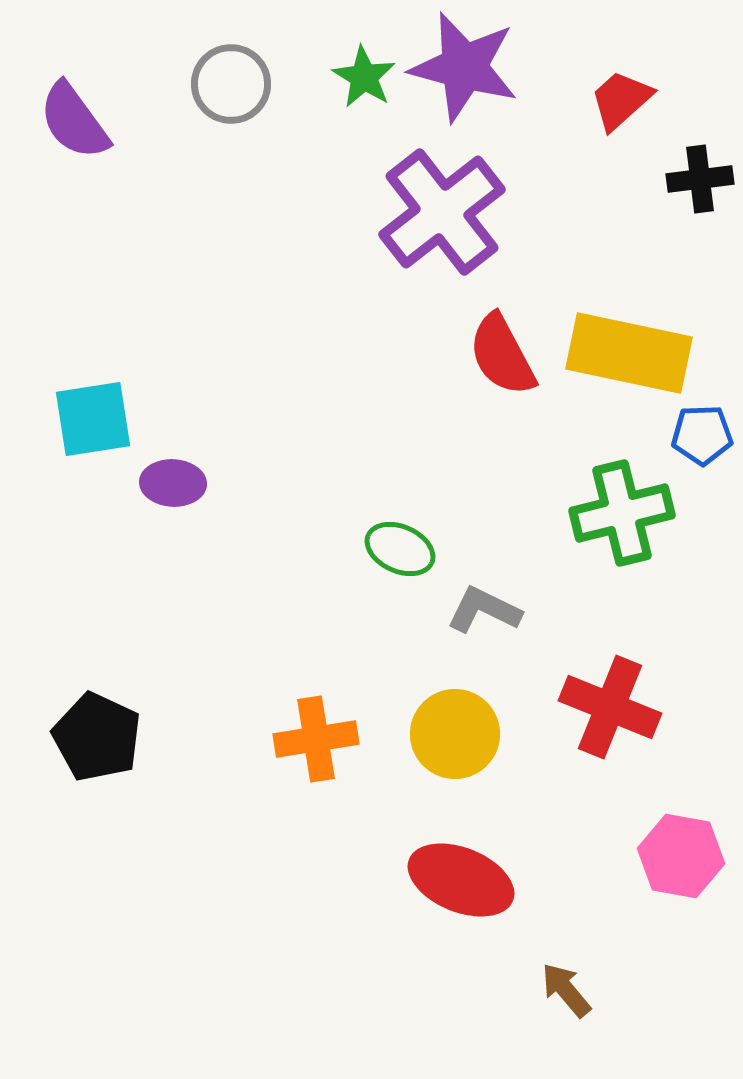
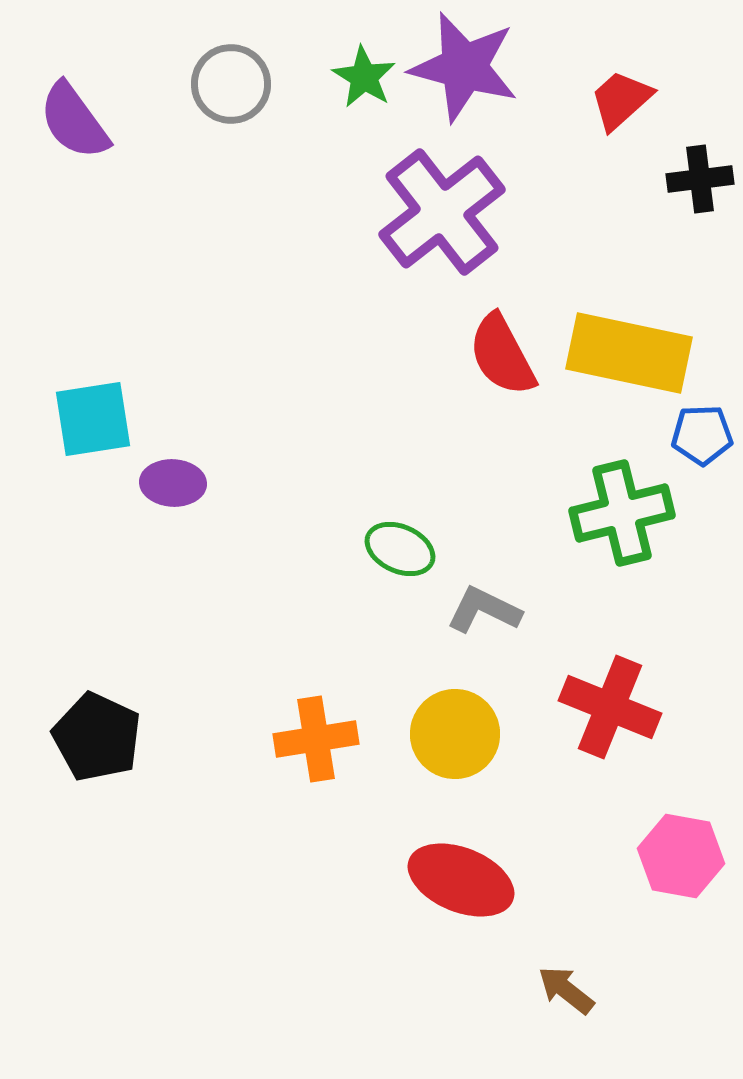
brown arrow: rotated 12 degrees counterclockwise
